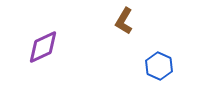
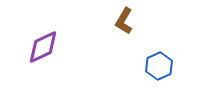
blue hexagon: rotated 12 degrees clockwise
